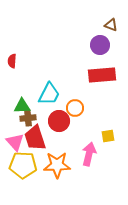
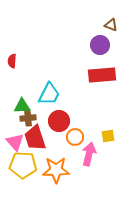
orange circle: moved 29 px down
orange star: moved 1 px left, 5 px down
